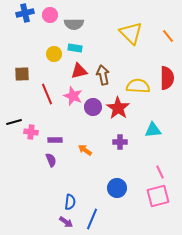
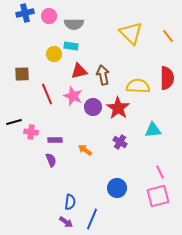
pink circle: moved 1 px left, 1 px down
cyan rectangle: moved 4 px left, 2 px up
purple cross: rotated 32 degrees clockwise
